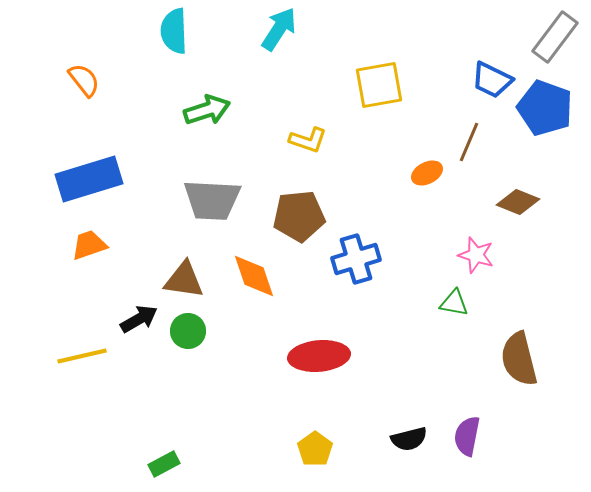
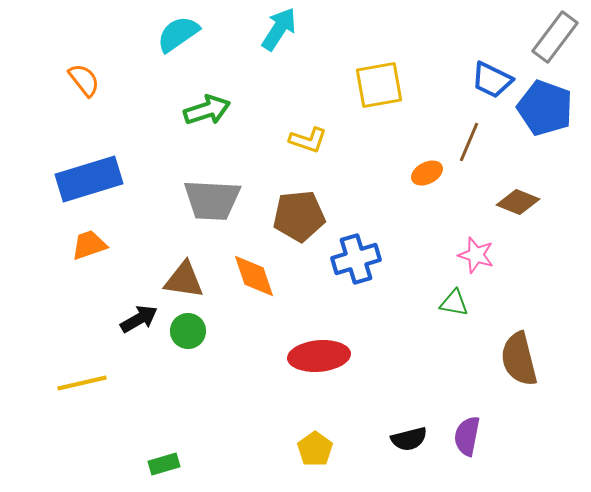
cyan semicircle: moved 4 px right, 3 px down; rotated 57 degrees clockwise
yellow line: moved 27 px down
green rectangle: rotated 12 degrees clockwise
